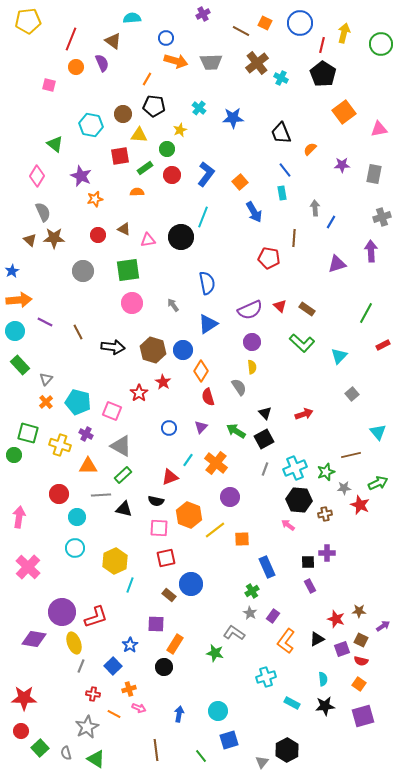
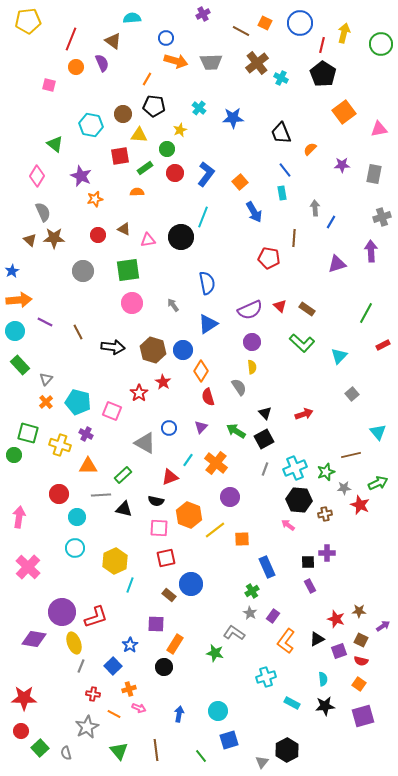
red circle at (172, 175): moved 3 px right, 2 px up
gray triangle at (121, 446): moved 24 px right, 3 px up
purple square at (342, 649): moved 3 px left, 2 px down
green triangle at (96, 759): moved 23 px right, 8 px up; rotated 18 degrees clockwise
